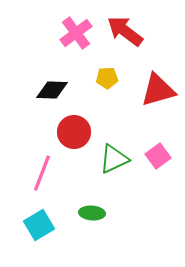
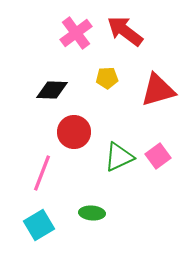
green triangle: moved 5 px right, 2 px up
